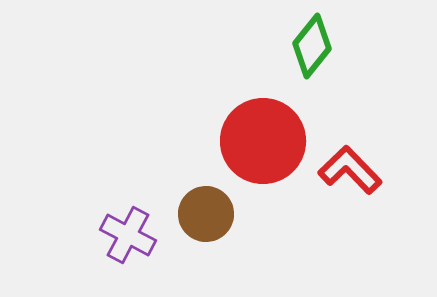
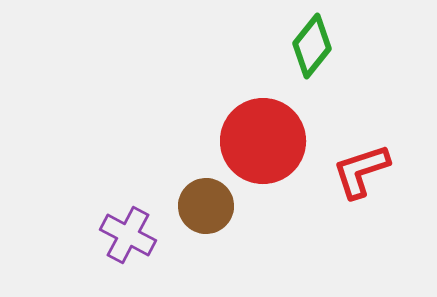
red L-shape: moved 11 px right, 1 px down; rotated 64 degrees counterclockwise
brown circle: moved 8 px up
